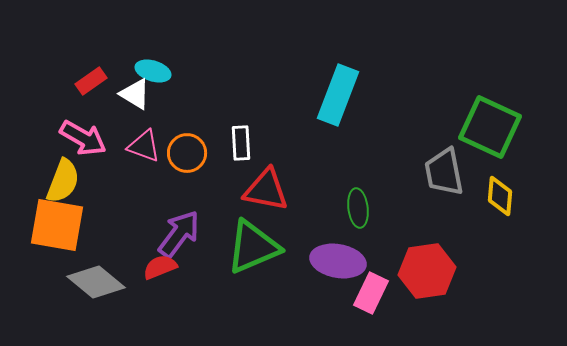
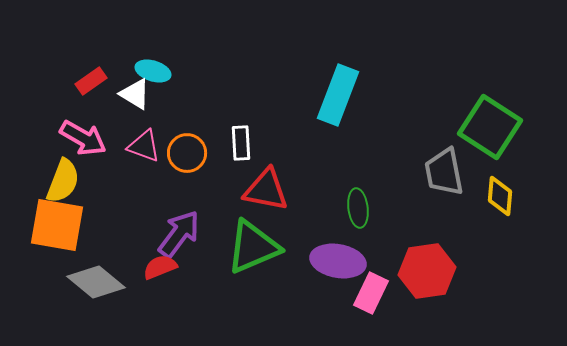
green square: rotated 8 degrees clockwise
